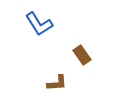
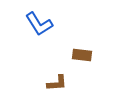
brown rectangle: rotated 48 degrees counterclockwise
